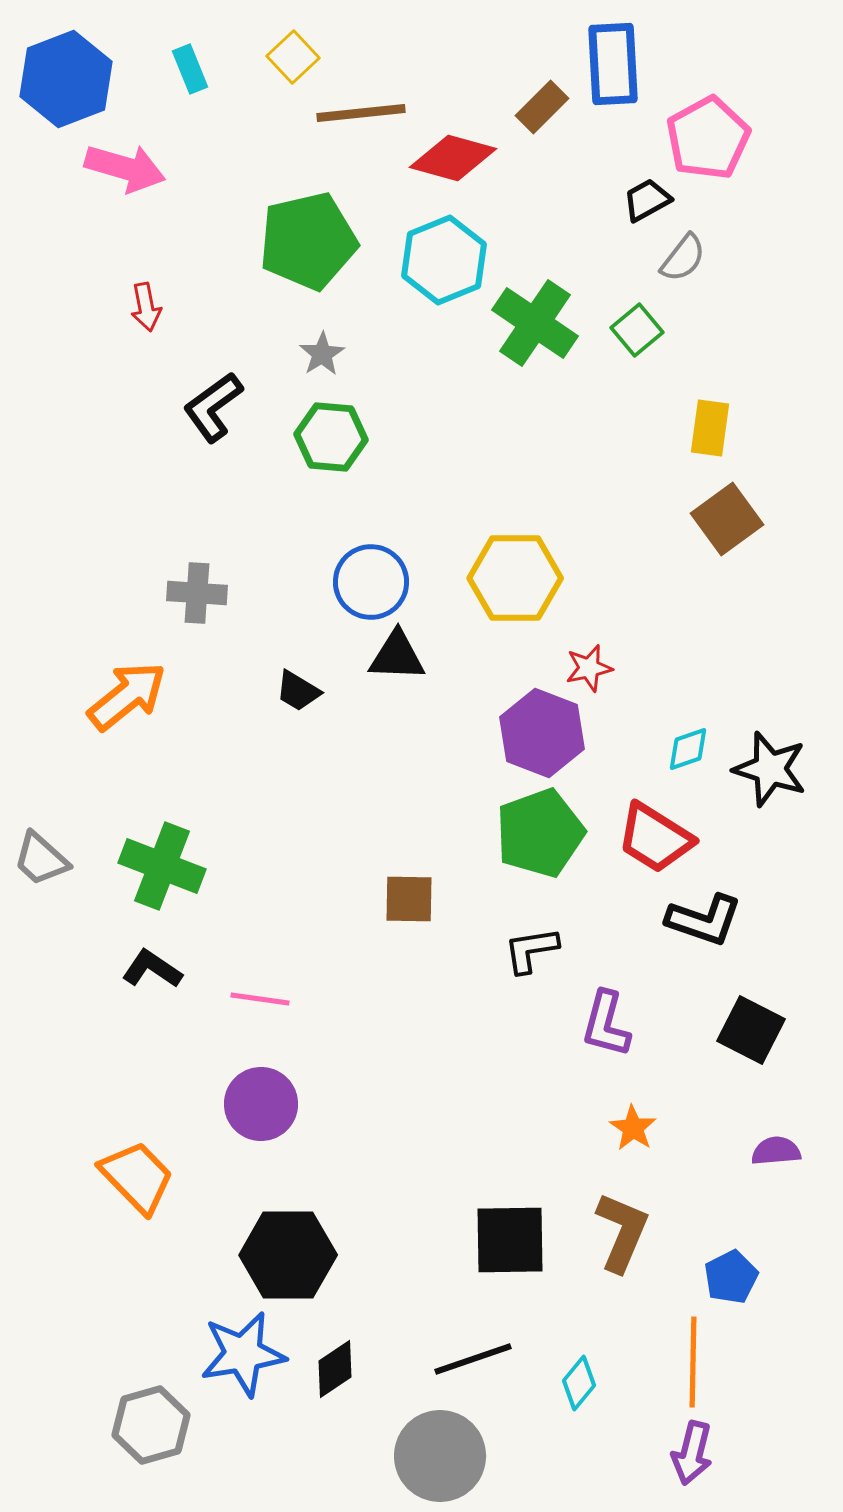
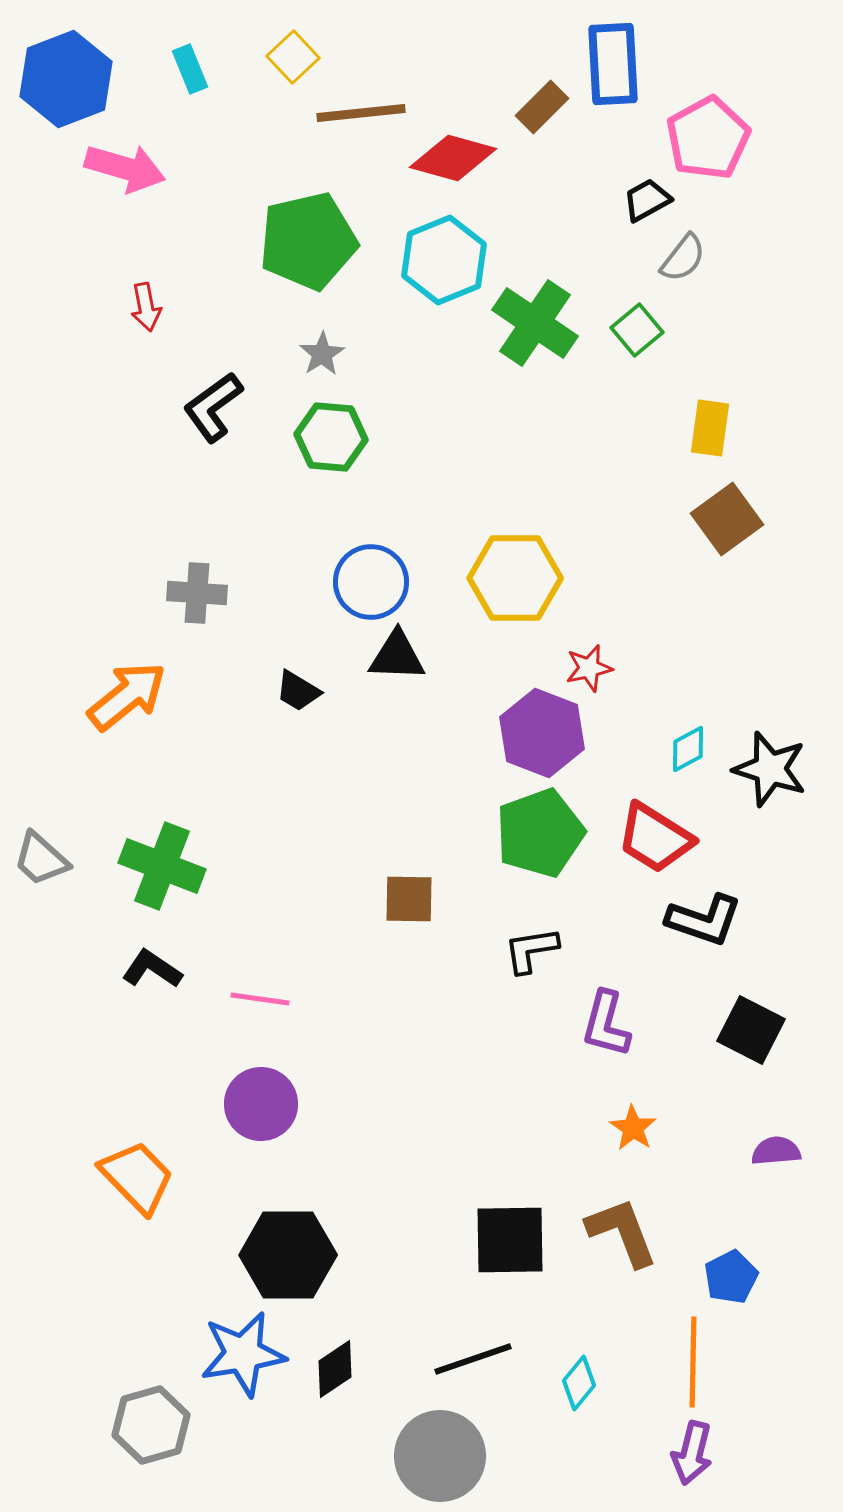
cyan diamond at (688, 749): rotated 9 degrees counterclockwise
brown L-shape at (622, 1232): rotated 44 degrees counterclockwise
